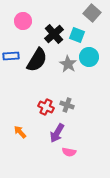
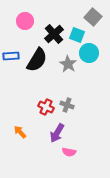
gray square: moved 1 px right, 4 px down
pink circle: moved 2 px right
cyan circle: moved 4 px up
